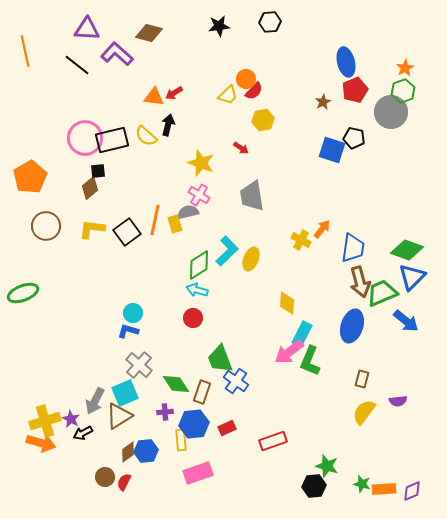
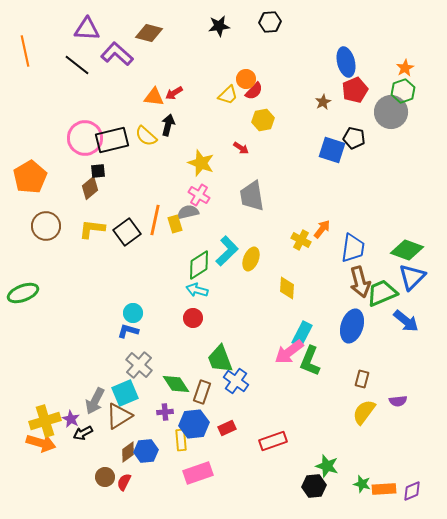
yellow diamond at (287, 303): moved 15 px up
